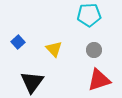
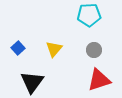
blue square: moved 6 px down
yellow triangle: rotated 24 degrees clockwise
